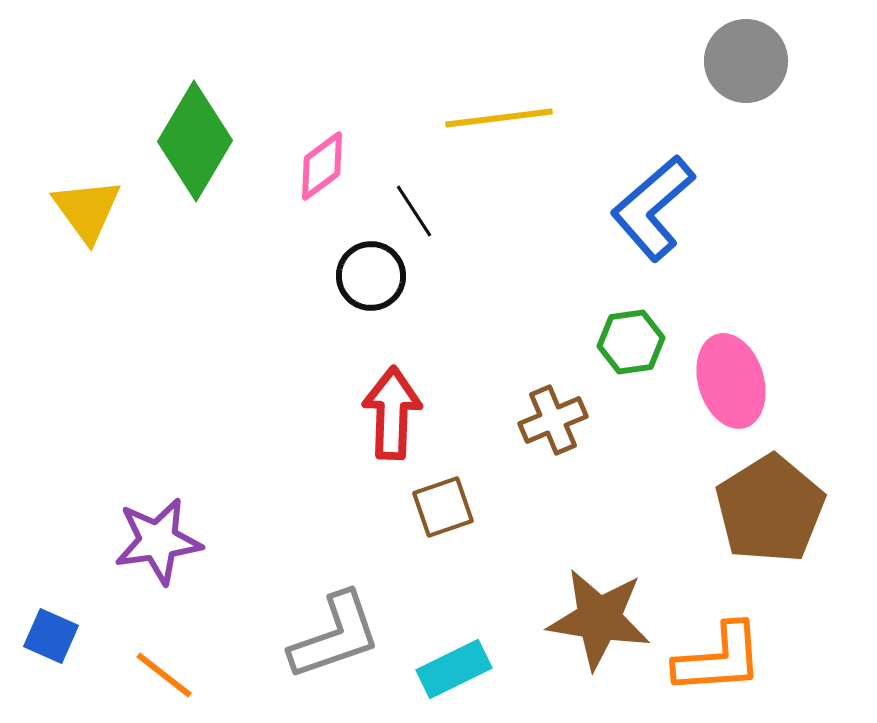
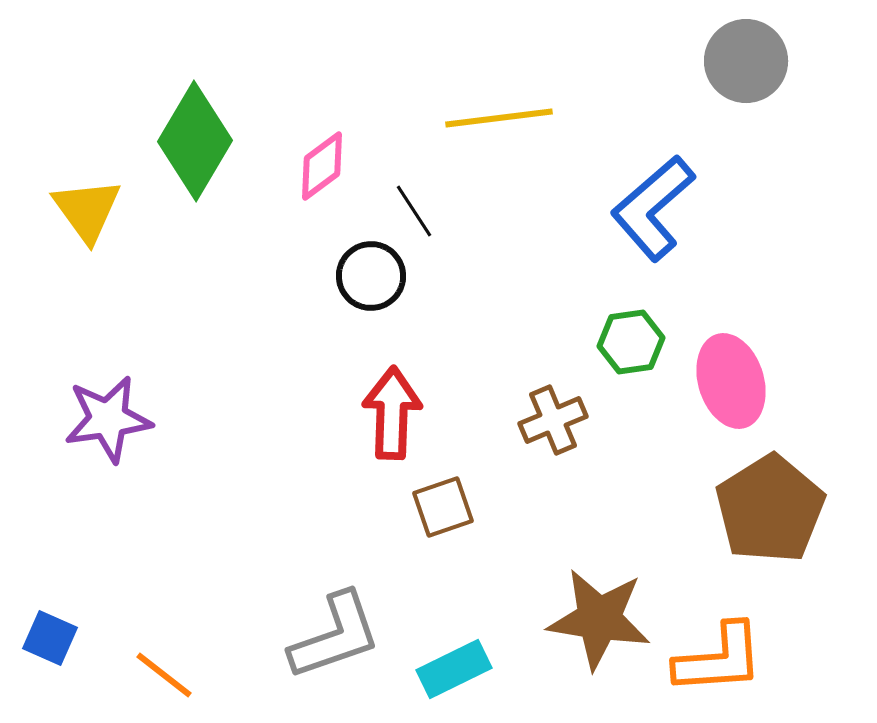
purple star: moved 50 px left, 122 px up
blue square: moved 1 px left, 2 px down
